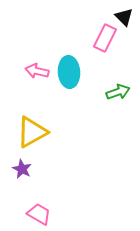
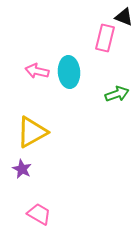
black triangle: rotated 24 degrees counterclockwise
pink rectangle: rotated 12 degrees counterclockwise
green arrow: moved 1 px left, 2 px down
